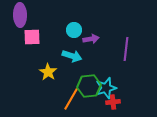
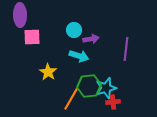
cyan arrow: moved 7 px right
